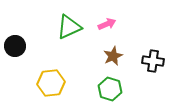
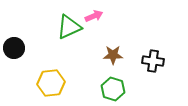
pink arrow: moved 13 px left, 8 px up
black circle: moved 1 px left, 2 px down
brown star: moved 1 px up; rotated 24 degrees clockwise
green hexagon: moved 3 px right
